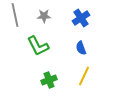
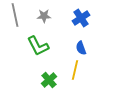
yellow line: moved 9 px left, 6 px up; rotated 12 degrees counterclockwise
green cross: rotated 21 degrees counterclockwise
